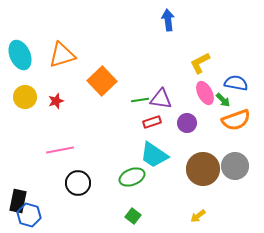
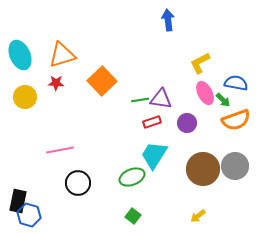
red star: moved 18 px up; rotated 21 degrees clockwise
cyan trapezoid: rotated 88 degrees clockwise
